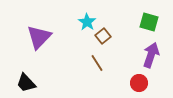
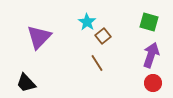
red circle: moved 14 px right
